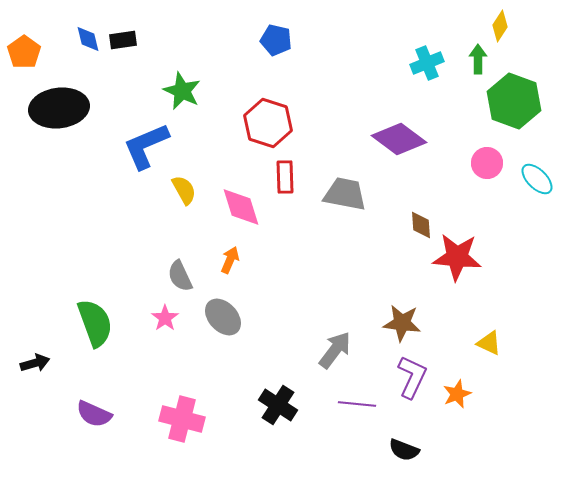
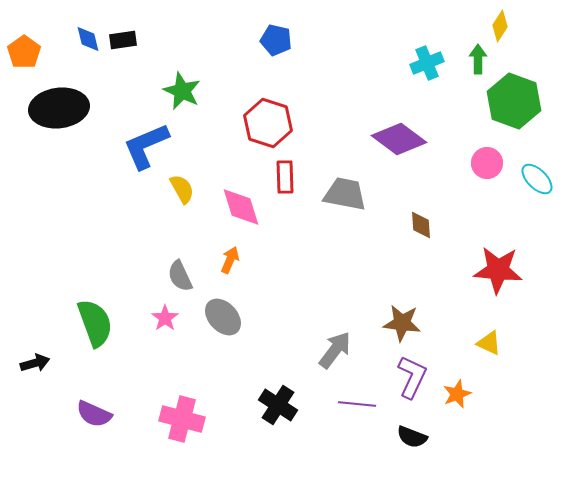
yellow semicircle: moved 2 px left, 1 px up
red star: moved 41 px right, 13 px down
black semicircle: moved 8 px right, 13 px up
